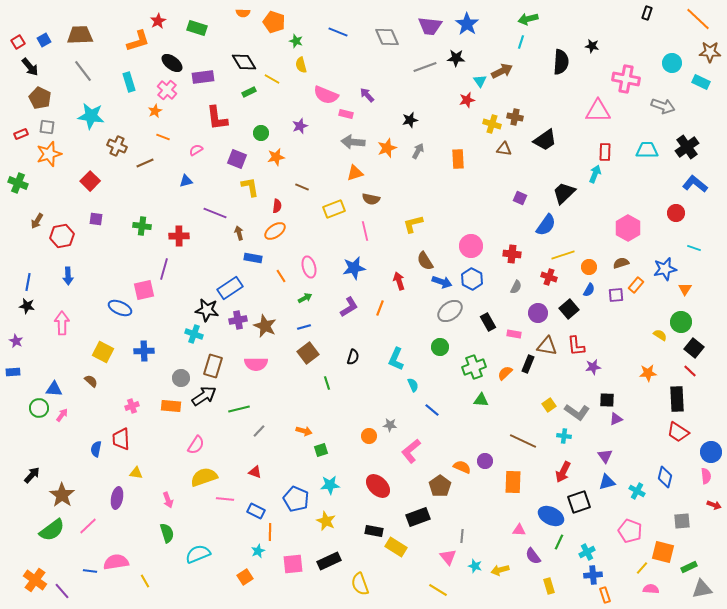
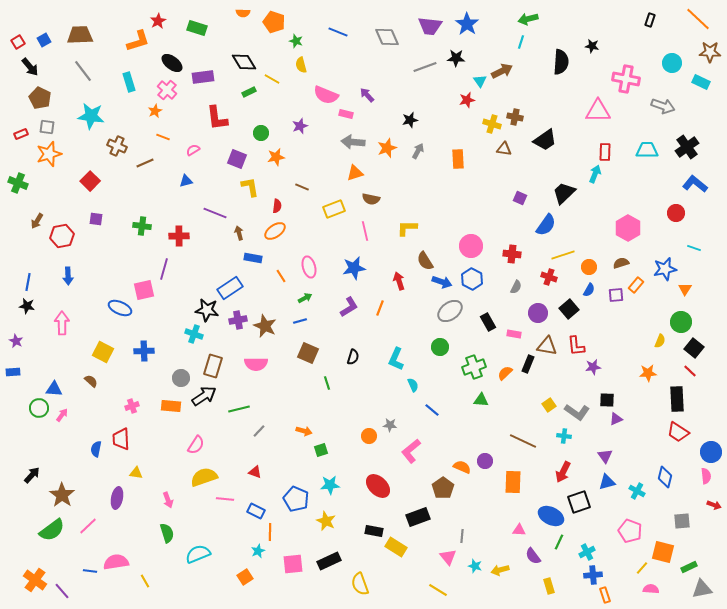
black rectangle at (647, 13): moved 3 px right, 7 px down
pink semicircle at (196, 150): moved 3 px left
yellow L-shape at (413, 224): moved 6 px left, 4 px down; rotated 15 degrees clockwise
blue line at (304, 327): moved 4 px left, 6 px up
yellow semicircle at (660, 335): moved 6 px down; rotated 80 degrees clockwise
brown square at (308, 353): rotated 30 degrees counterclockwise
brown pentagon at (440, 486): moved 3 px right, 2 px down
